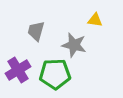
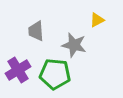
yellow triangle: moved 2 px right; rotated 35 degrees counterclockwise
gray trapezoid: rotated 20 degrees counterclockwise
green pentagon: rotated 8 degrees clockwise
